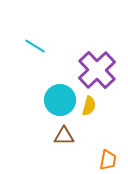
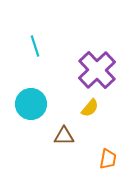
cyan line: rotated 40 degrees clockwise
cyan circle: moved 29 px left, 4 px down
yellow semicircle: moved 1 px right, 2 px down; rotated 24 degrees clockwise
orange trapezoid: moved 1 px up
